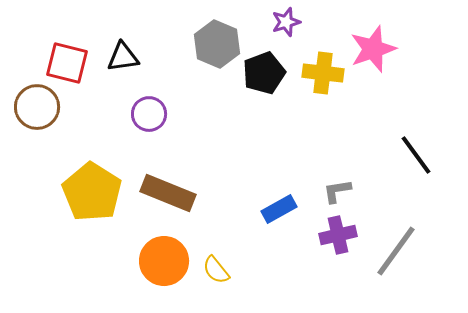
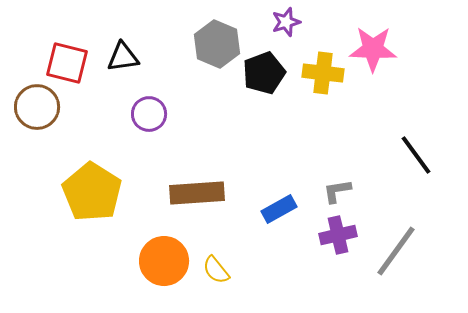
pink star: rotated 21 degrees clockwise
brown rectangle: moved 29 px right; rotated 26 degrees counterclockwise
